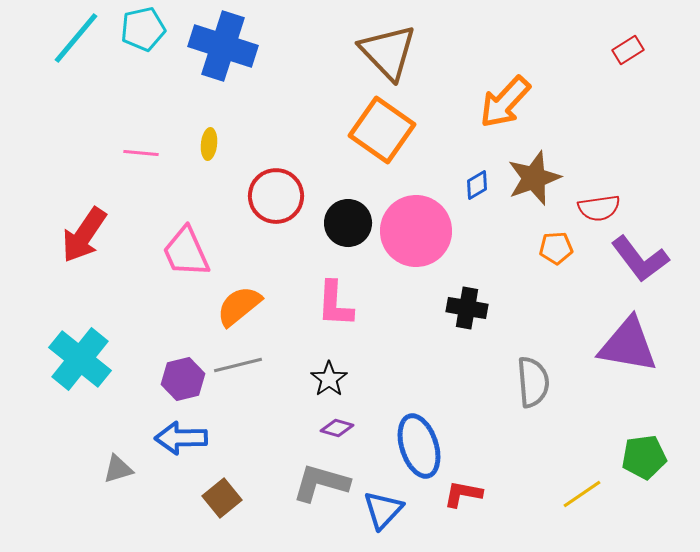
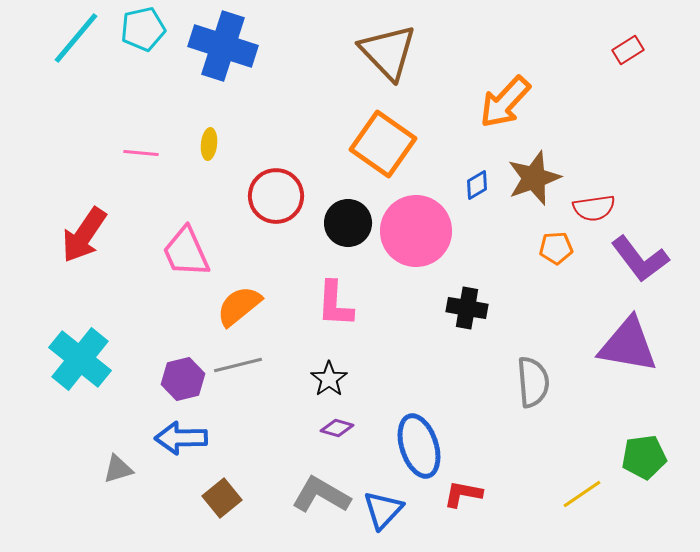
orange square: moved 1 px right, 14 px down
red semicircle: moved 5 px left
gray L-shape: moved 12 px down; rotated 14 degrees clockwise
